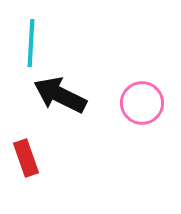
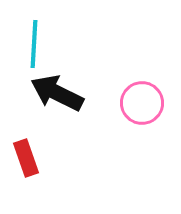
cyan line: moved 3 px right, 1 px down
black arrow: moved 3 px left, 2 px up
